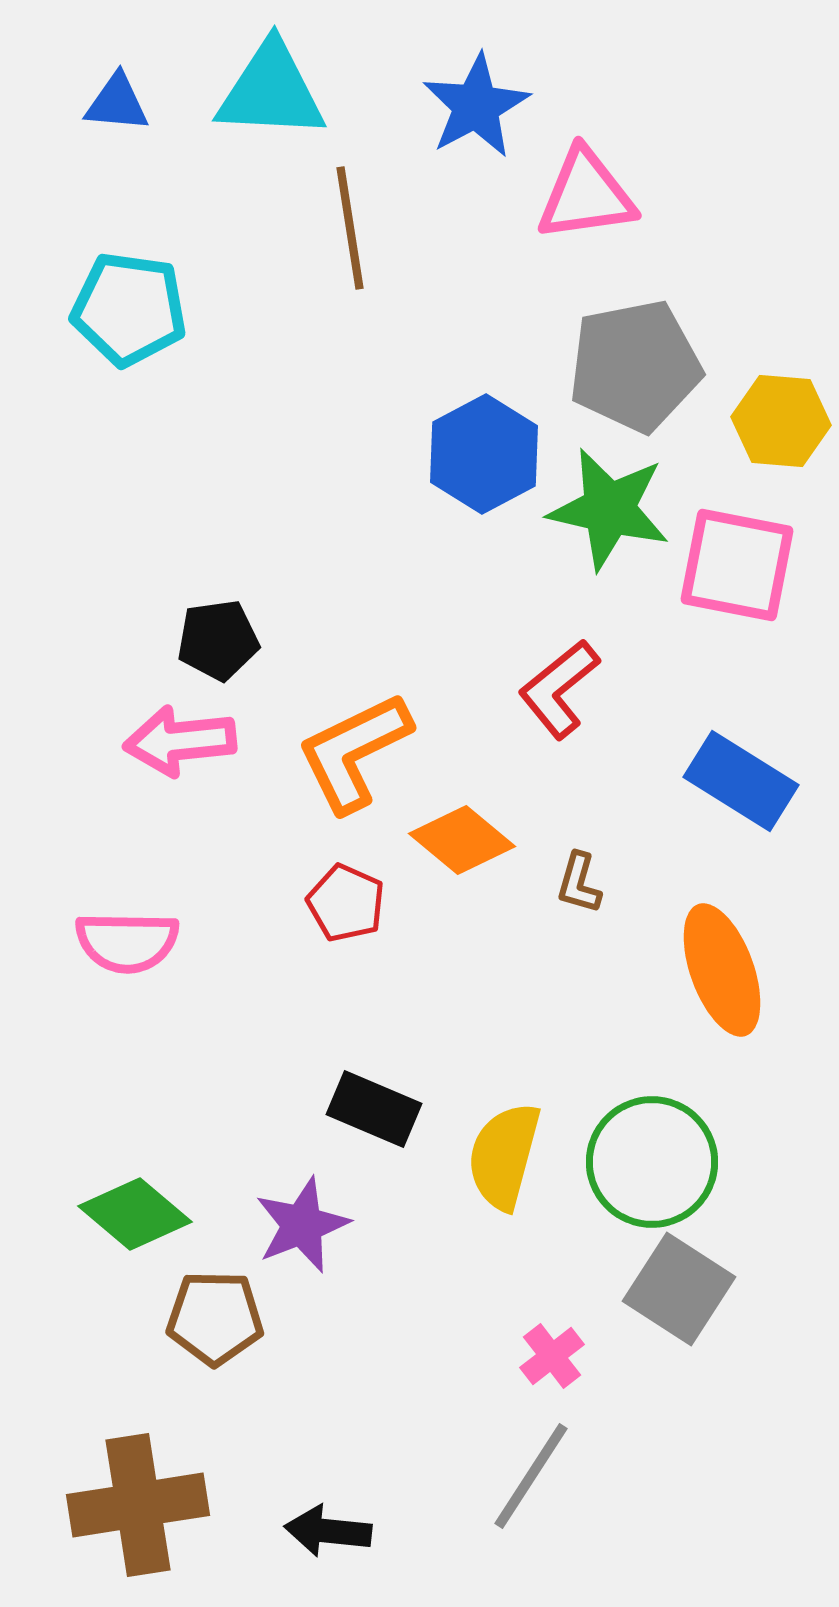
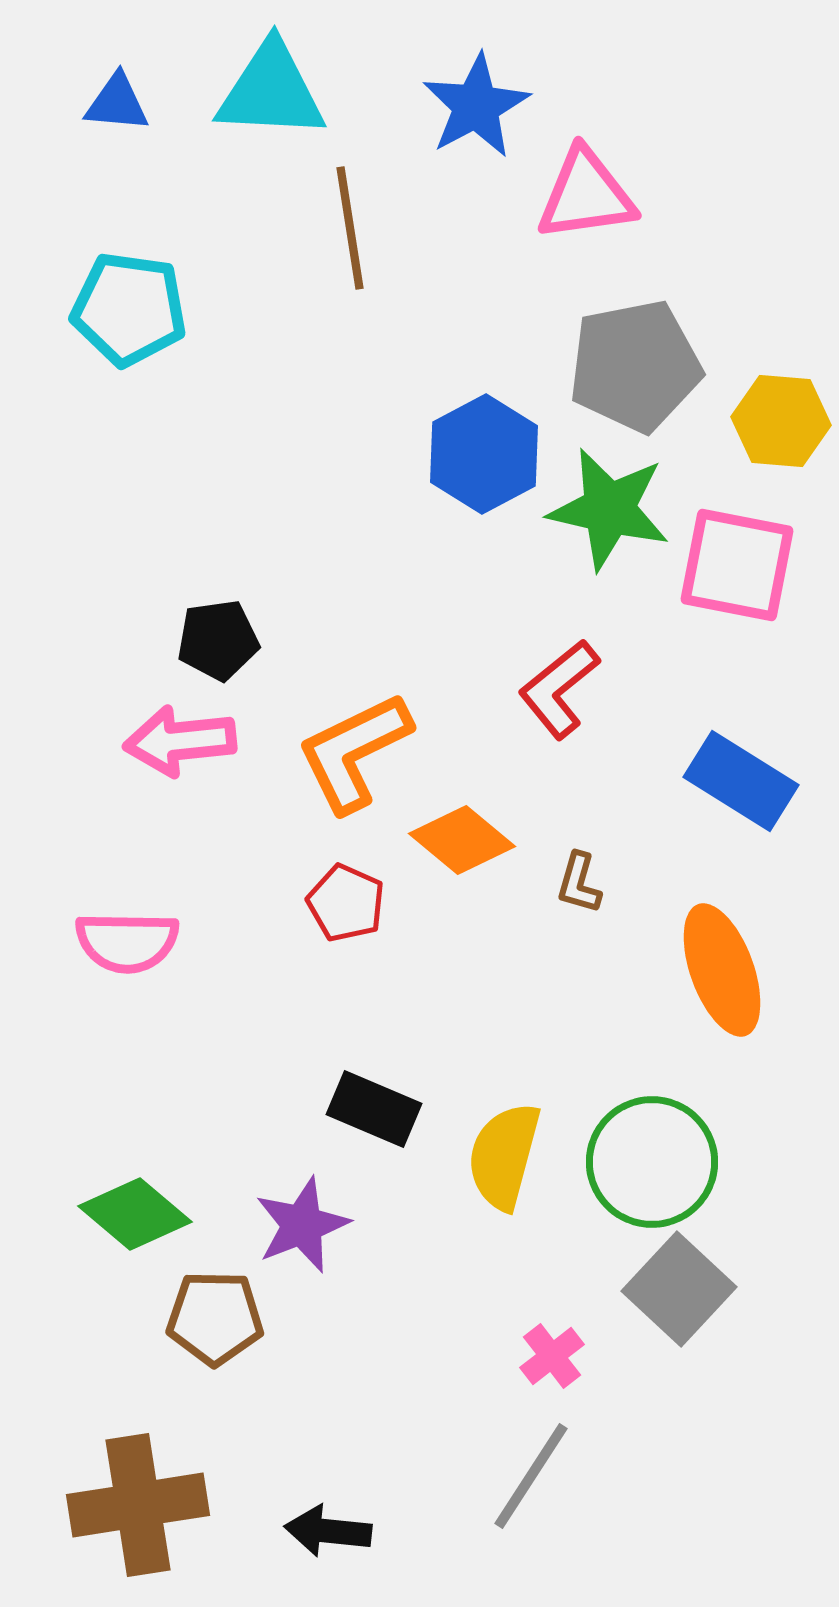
gray square: rotated 10 degrees clockwise
